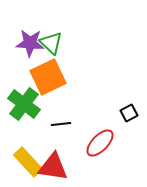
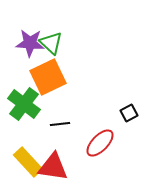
black line: moved 1 px left
